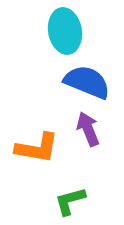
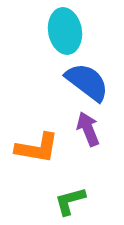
blue semicircle: rotated 15 degrees clockwise
